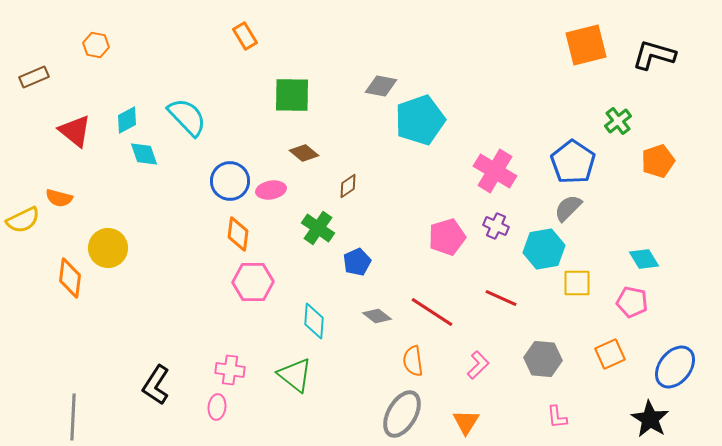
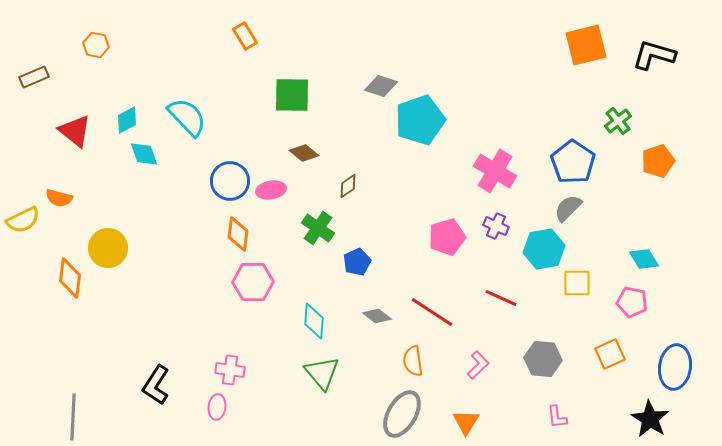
gray diamond at (381, 86): rotated 8 degrees clockwise
blue ellipse at (675, 367): rotated 30 degrees counterclockwise
green triangle at (295, 375): moved 27 px right, 2 px up; rotated 12 degrees clockwise
